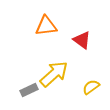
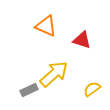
orange triangle: rotated 30 degrees clockwise
red triangle: rotated 18 degrees counterclockwise
yellow semicircle: moved 1 px right, 2 px down
